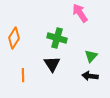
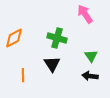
pink arrow: moved 5 px right, 1 px down
orange diamond: rotated 30 degrees clockwise
green triangle: rotated 16 degrees counterclockwise
